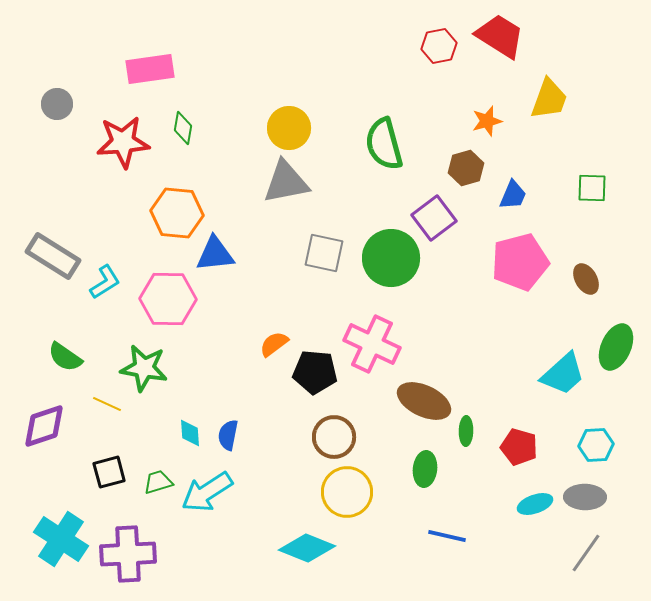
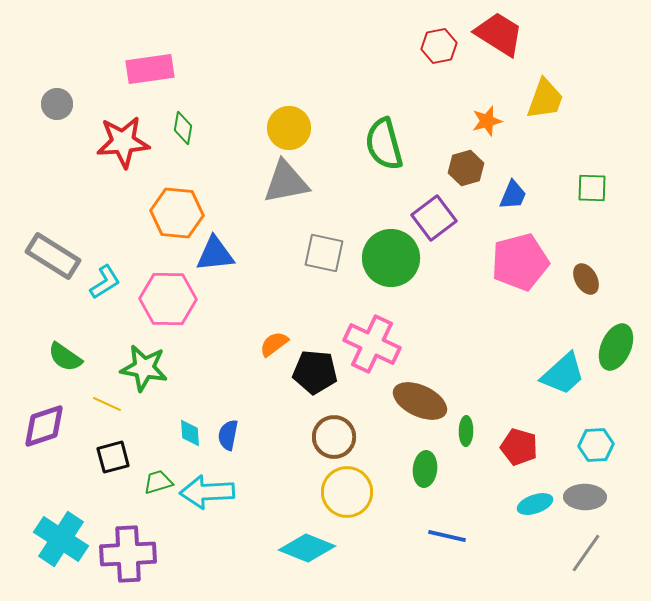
red trapezoid at (500, 36): moved 1 px left, 2 px up
yellow trapezoid at (549, 99): moved 4 px left
brown ellipse at (424, 401): moved 4 px left
black square at (109, 472): moved 4 px right, 15 px up
cyan arrow at (207, 492): rotated 30 degrees clockwise
